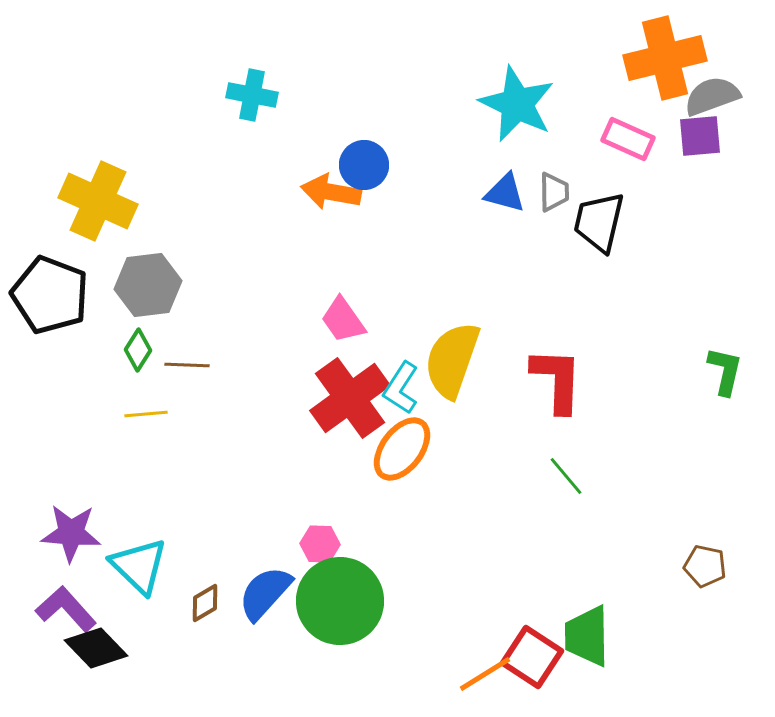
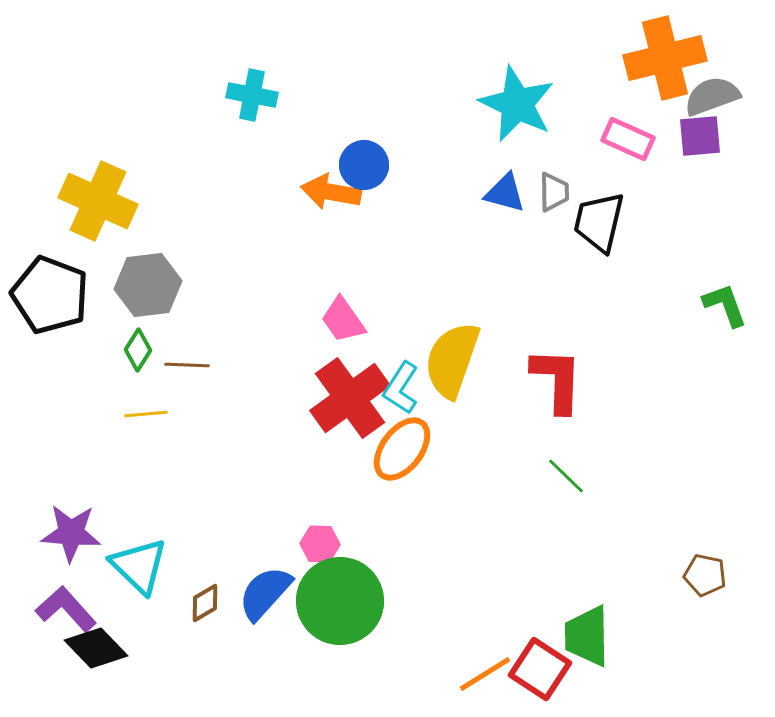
green L-shape: moved 66 px up; rotated 33 degrees counterclockwise
green line: rotated 6 degrees counterclockwise
brown pentagon: moved 9 px down
red square: moved 8 px right, 12 px down
